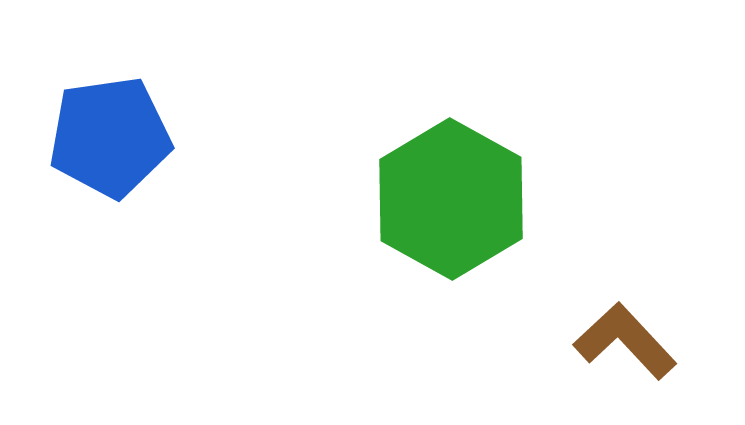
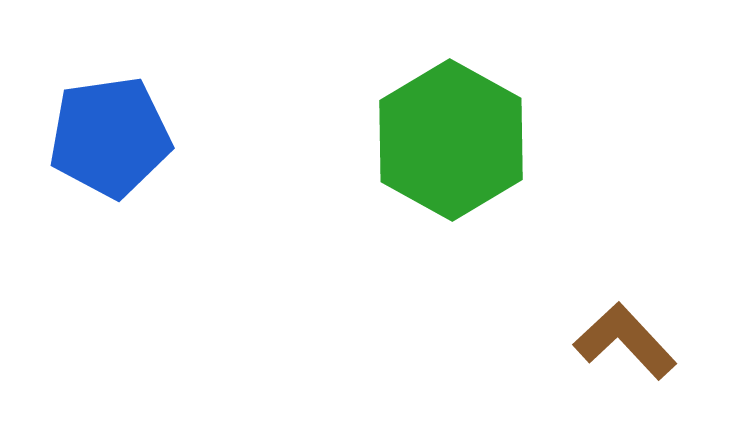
green hexagon: moved 59 px up
